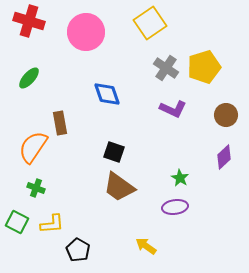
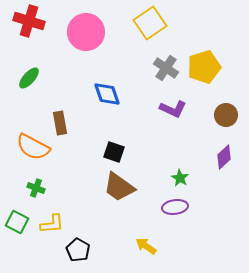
orange semicircle: rotated 96 degrees counterclockwise
